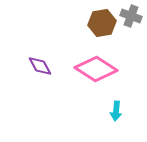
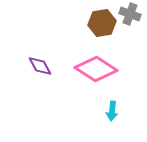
gray cross: moved 1 px left, 2 px up
cyan arrow: moved 4 px left
